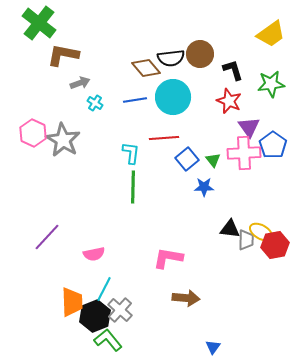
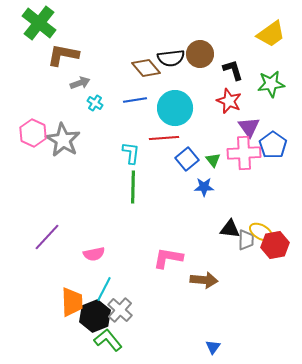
cyan circle: moved 2 px right, 11 px down
brown arrow: moved 18 px right, 18 px up
